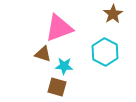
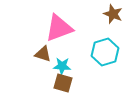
brown star: rotated 18 degrees counterclockwise
cyan hexagon: rotated 16 degrees clockwise
cyan star: moved 2 px left
brown square: moved 6 px right, 4 px up
